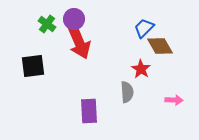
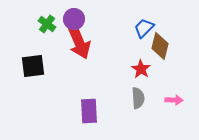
brown diamond: rotated 44 degrees clockwise
gray semicircle: moved 11 px right, 6 px down
